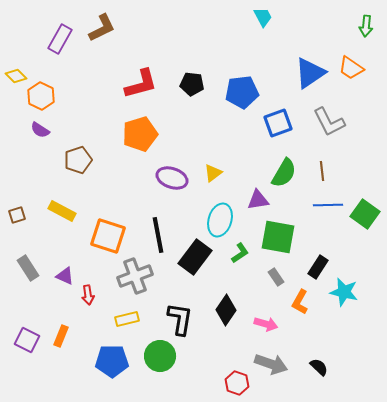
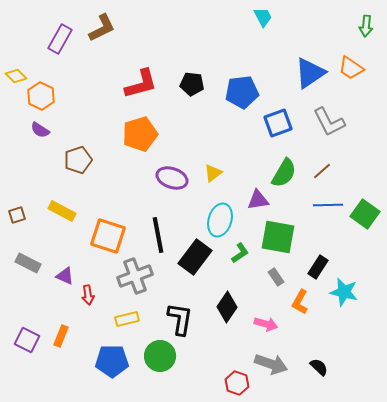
brown line at (322, 171): rotated 54 degrees clockwise
gray rectangle at (28, 268): moved 5 px up; rotated 30 degrees counterclockwise
black diamond at (226, 310): moved 1 px right, 3 px up
